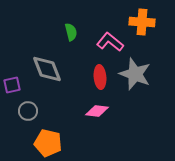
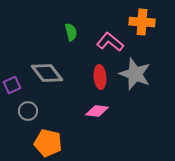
gray diamond: moved 4 px down; rotated 16 degrees counterclockwise
purple square: rotated 12 degrees counterclockwise
